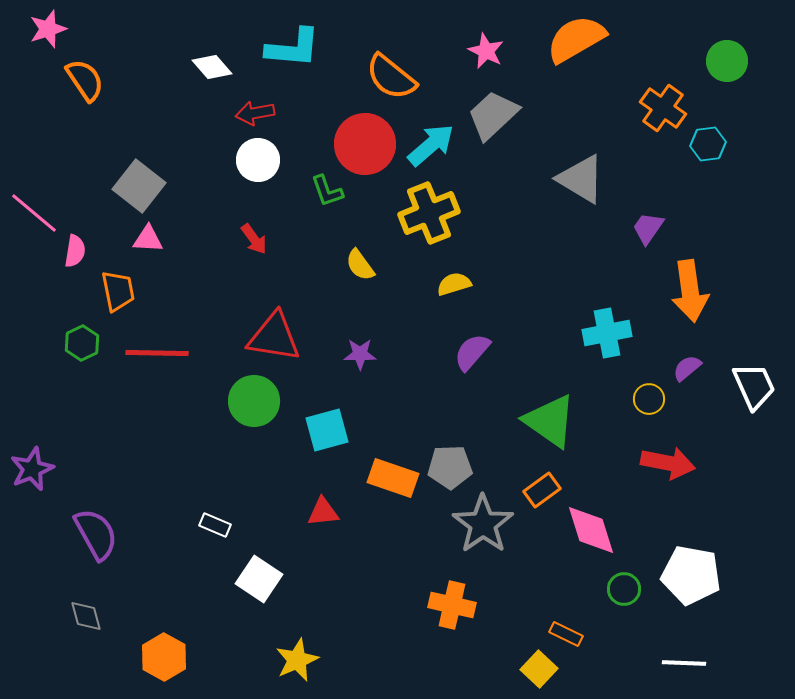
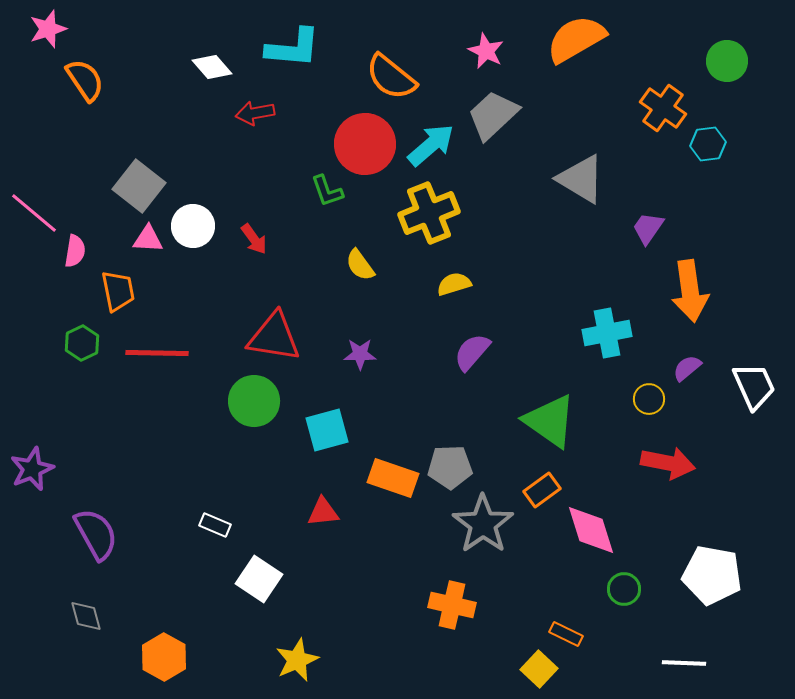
white circle at (258, 160): moved 65 px left, 66 px down
white pentagon at (691, 575): moved 21 px right
